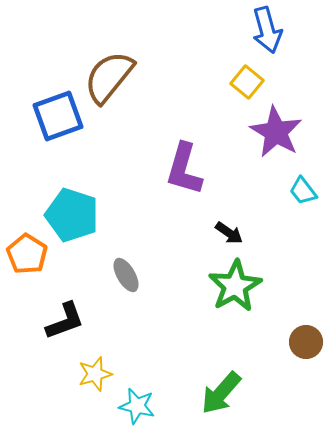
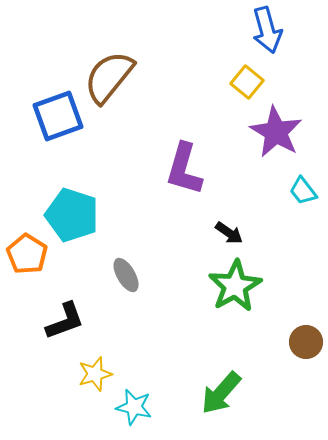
cyan star: moved 3 px left, 1 px down
